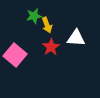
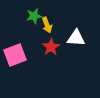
pink square: rotated 30 degrees clockwise
